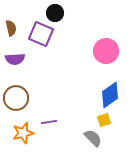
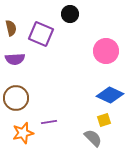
black circle: moved 15 px right, 1 px down
blue diamond: rotated 60 degrees clockwise
